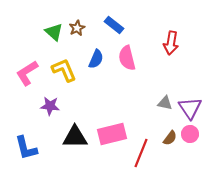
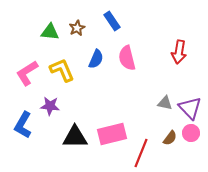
blue rectangle: moved 2 px left, 4 px up; rotated 18 degrees clockwise
green triangle: moved 4 px left; rotated 36 degrees counterclockwise
red arrow: moved 8 px right, 9 px down
yellow L-shape: moved 2 px left
purple triangle: rotated 10 degrees counterclockwise
pink circle: moved 1 px right, 1 px up
blue L-shape: moved 3 px left, 23 px up; rotated 44 degrees clockwise
